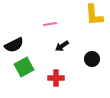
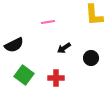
pink line: moved 2 px left, 2 px up
black arrow: moved 2 px right, 2 px down
black circle: moved 1 px left, 1 px up
green square: moved 8 px down; rotated 24 degrees counterclockwise
